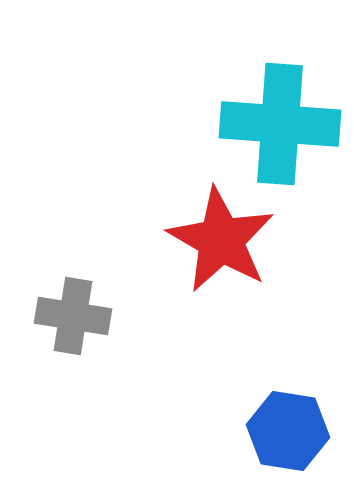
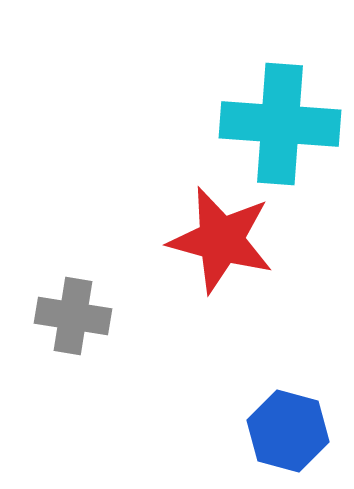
red star: rotated 15 degrees counterclockwise
blue hexagon: rotated 6 degrees clockwise
